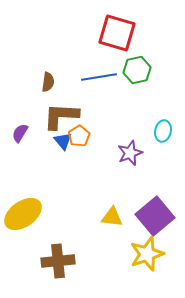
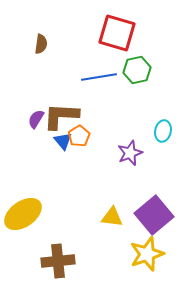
brown semicircle: moved 7 px left, 38 px up
purple semicircle: moved 16 px right, 14 px up
purple square: moved 1 px left, 1 px up
